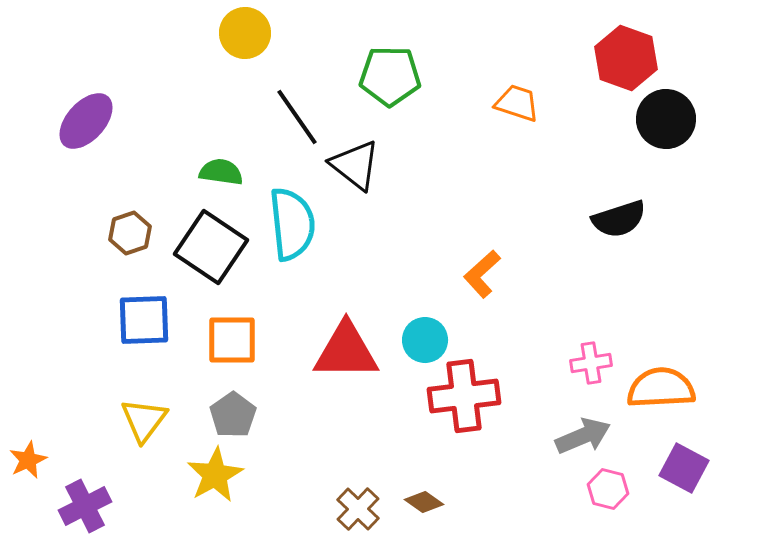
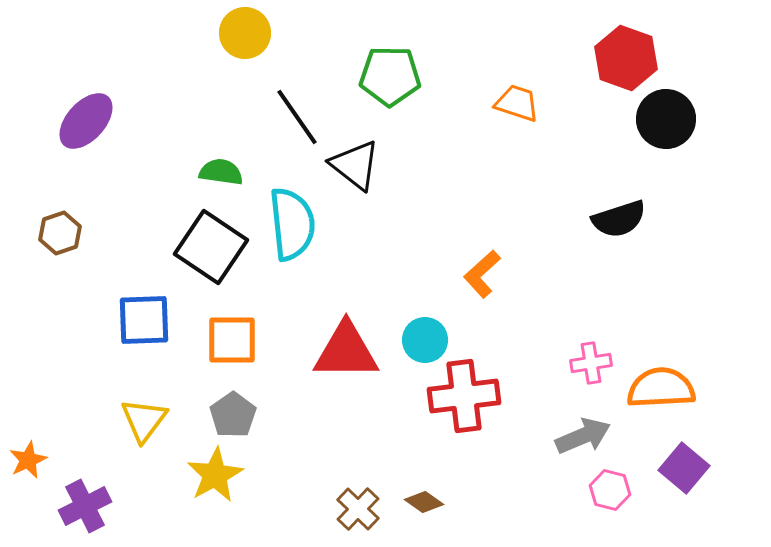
brown hexagon: moved 70 px left
purple square: rotated 12 degrees clockwise
pink hexagon: moved 2 px right, 1 px down
